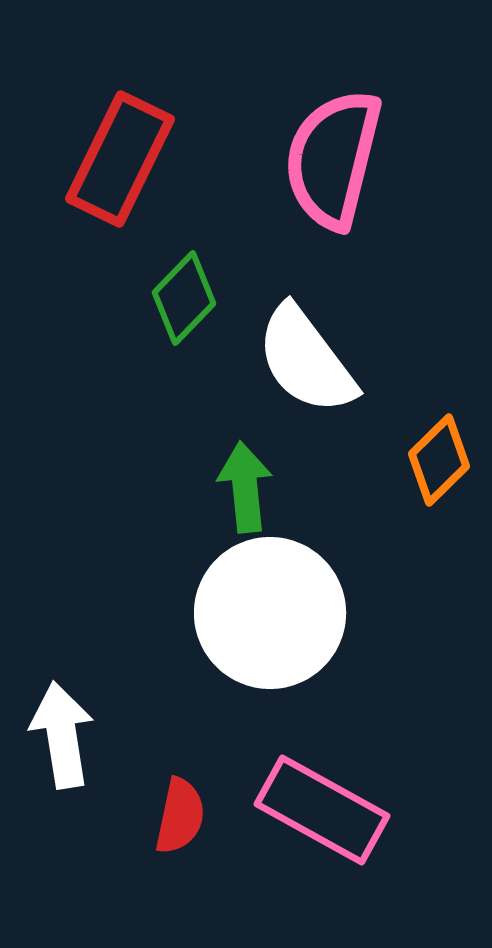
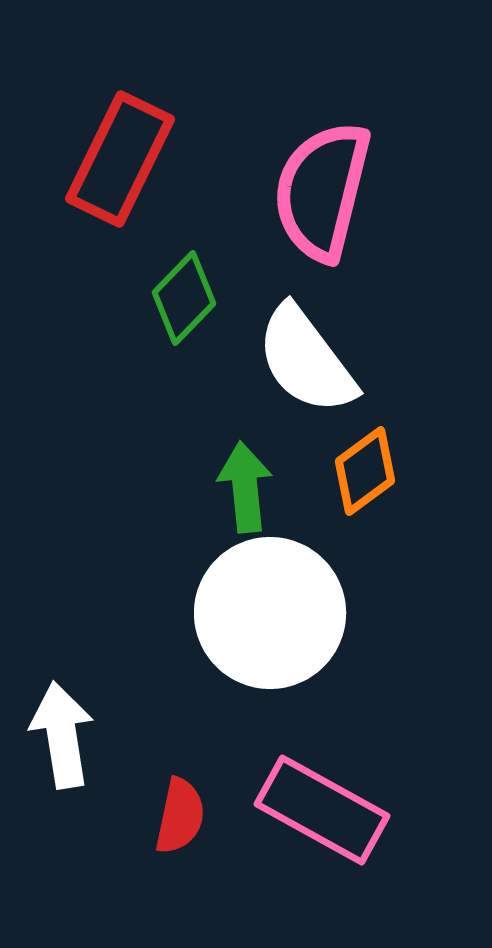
pink semicircle: moved 11 px left, 32 px down
orange diamond: moved 74 px left, 11 px down; rotated 8 degrees clockwise
